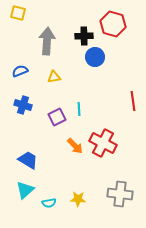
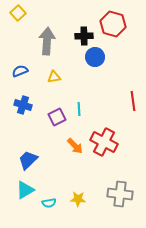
yellow square: rotated 35 degrees clockwise
red cross: moved 1 px right, 1 px up
blue trapezoid: rotated 75 degrees counterclockwise
cyan triangle: rotated 12 degrees clockwise
